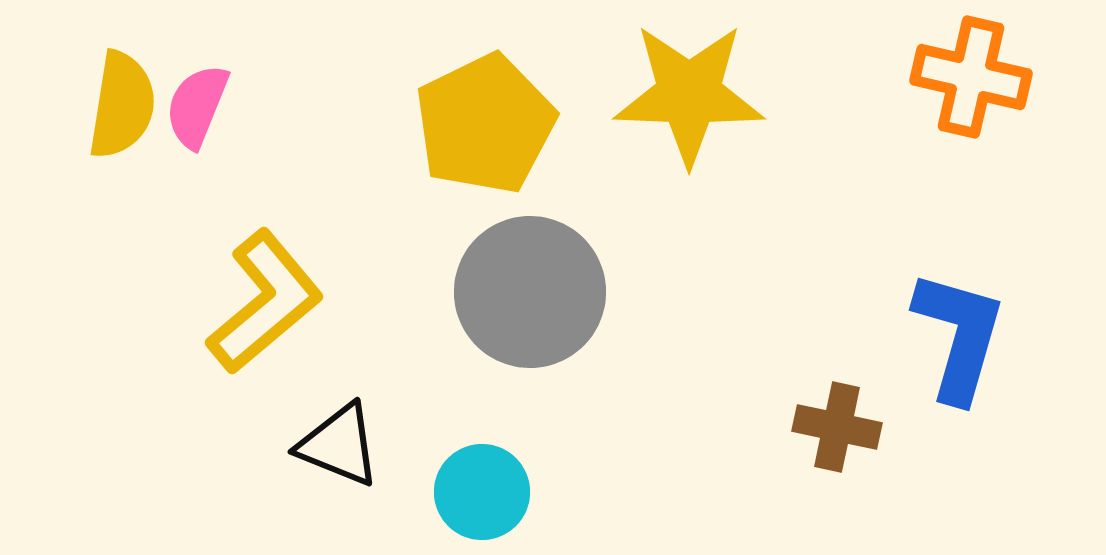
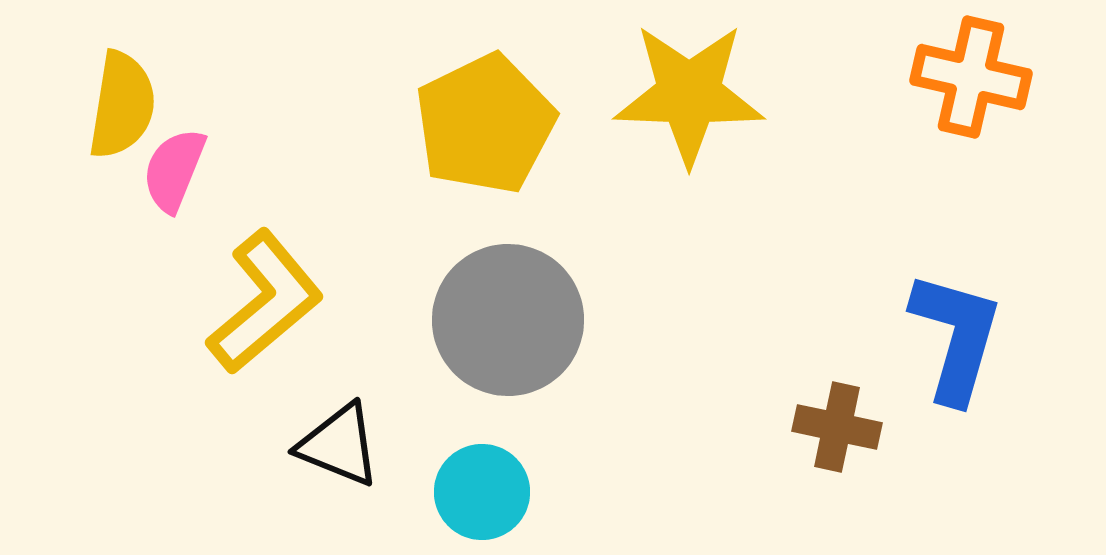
pink semicircle: moved 23 px left, 64 px down
gray circle: moved 22 px left, 28 px down
blue L-shape: moved 3 px left, 1 px down
